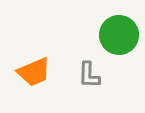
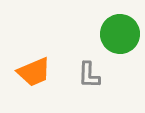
green circle: moved 1 px right, 1 px up
